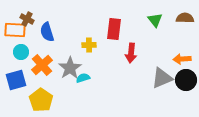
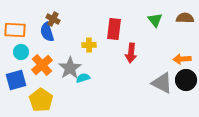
brown cross: moved 26 px right
gray triangle: moved 5 px down; rotated 50 degrees clockwise
